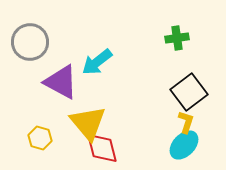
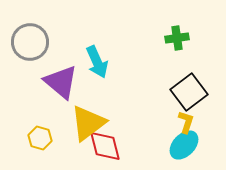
cyan arrow: rotated 76 degrees counterclockwise
purple triangle: rotated 12 degrees clockwise
yellow triangle: rotated 33 degrees clockwise
red diamond: moved 3 px right, 2 px up
